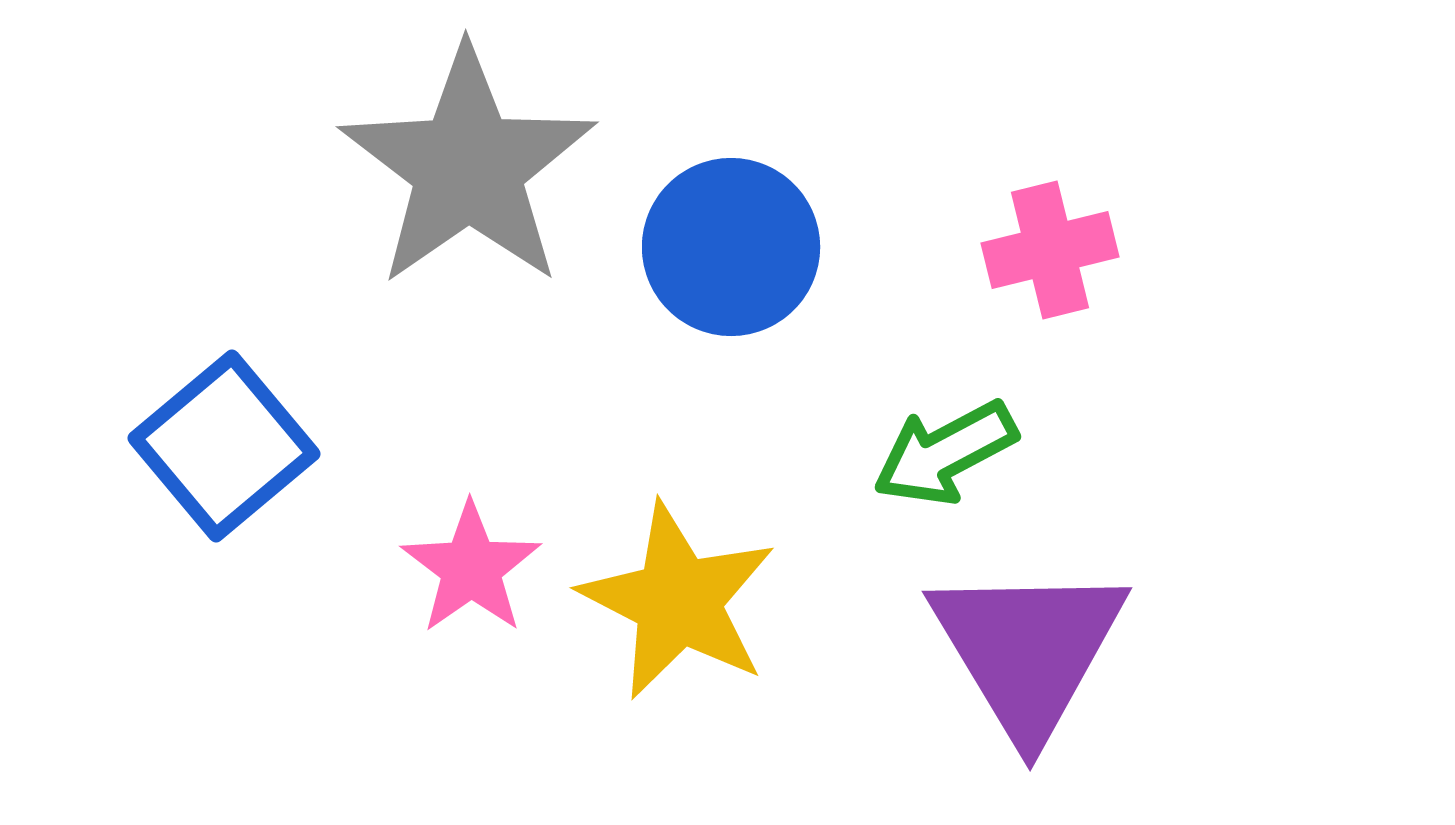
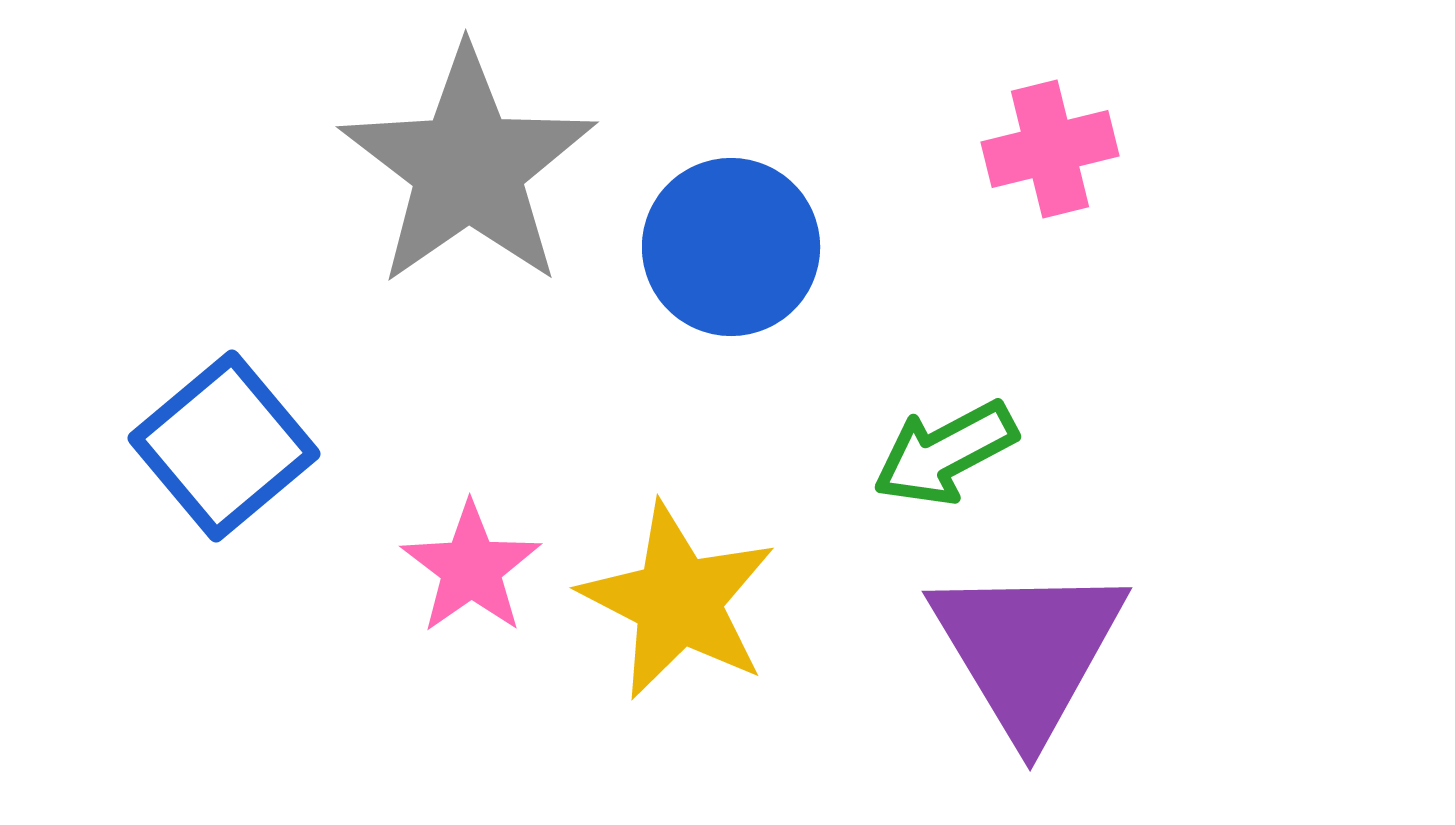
pink cross: moved 101 px up
